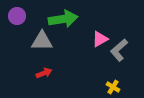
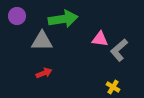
pink triangle: rotated 36 degrees clockwise
